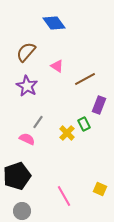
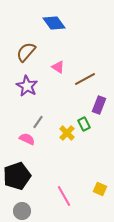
pink triangle: moved 1 px right, 1 px down
